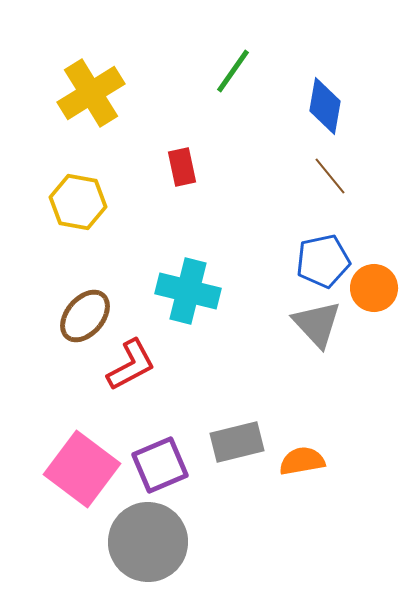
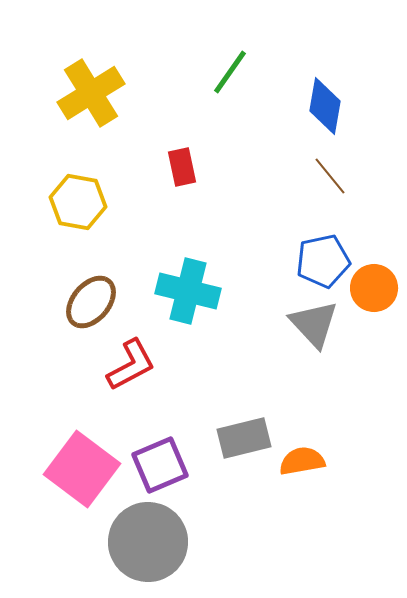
green line: moved 3 px left, 1 px down
brown ellipse: moved 6 px right, 14 px up
gray triangle: moved 3 px left
gray rectangle: moved 7 px right, 4 px up
